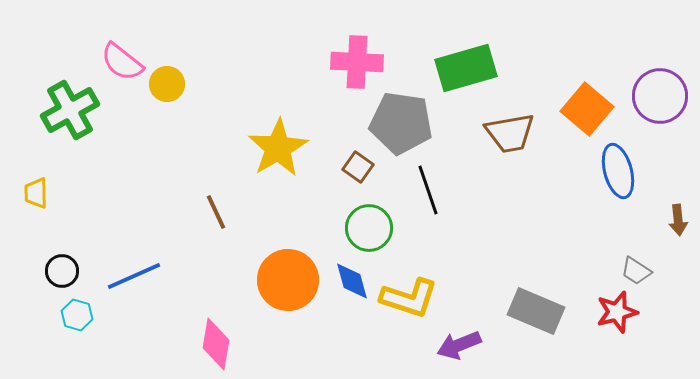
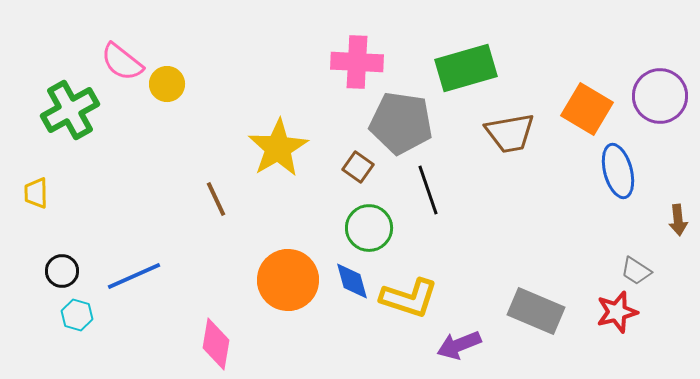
orange square: rotated 9 degrees counterclockwise
brown line: moved 13 px up
